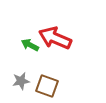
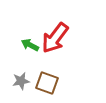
red arrow: rotated 76 degrees counterclockwise
brown square: moved 3 px up
